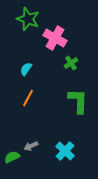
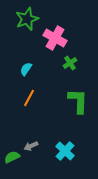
green star: moved 1 px left; rotated 30 degrees clockwise
green cross: moved 1 px left
orange line: moved 1 px right
